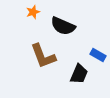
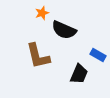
orange star: moved 9 px right, 1 px down
black semicircle: moved 1 px right, 4 px down
brown L-shape: moved 5 px left; rotated 8 degrees clockwise
